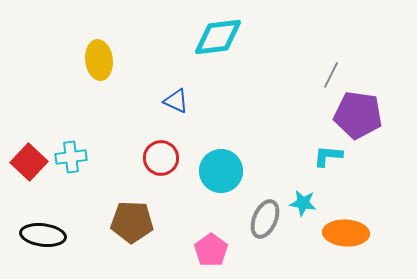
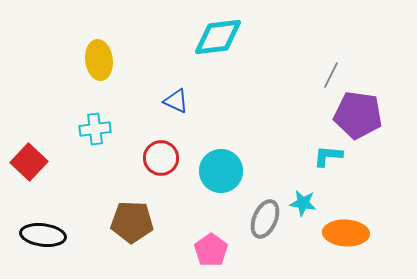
cyan cross: moved 24 px right, 28 px up
